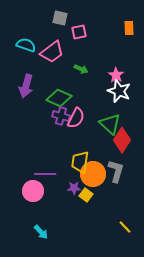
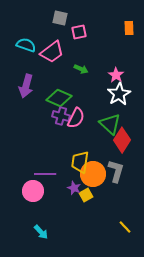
white star: moved 3 px down; rotated 20 degrees clockwise
purple star: rotated 24 degrees clockwise
yellow square: rotated 24 degrees clockwise
